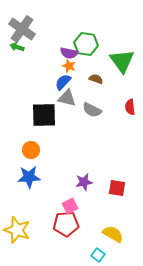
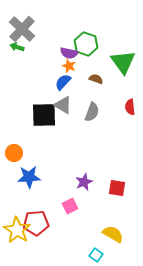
gray cross: rotated 8 degrees clockwise
green hexagon: rotated 10 degrees clockwise
green triangle: moved 1 px right, 1 px down
gray triangle: moved 4 px left, 7 px down; rotated 18 degrees clockwise
gray semicircle: moved 2 px down; rotated 96 degrees counterclockwise
orange circle: moved 17 px left, 3 px down
purple star: rotated 12 degrees counterclockwise
red pentagon: moved 30 px left, 1 px up
yellow star: rotated 12 degrees clockwise
cyan square: moved 2 px left
